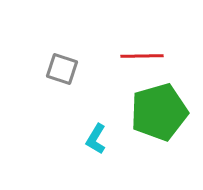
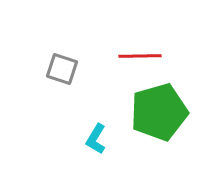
red line: moved 2 px left
